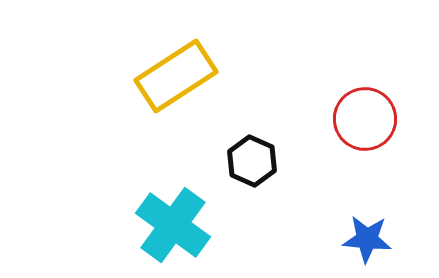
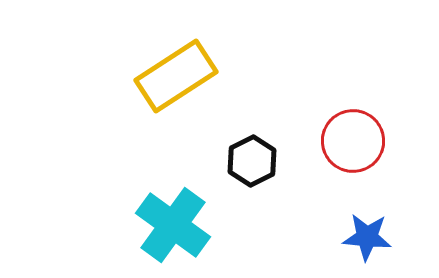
red circle: moved 12 px left, 22 px down
black hexagon: rotated 9 degrees clockwise
blue star: moved 2 px up
